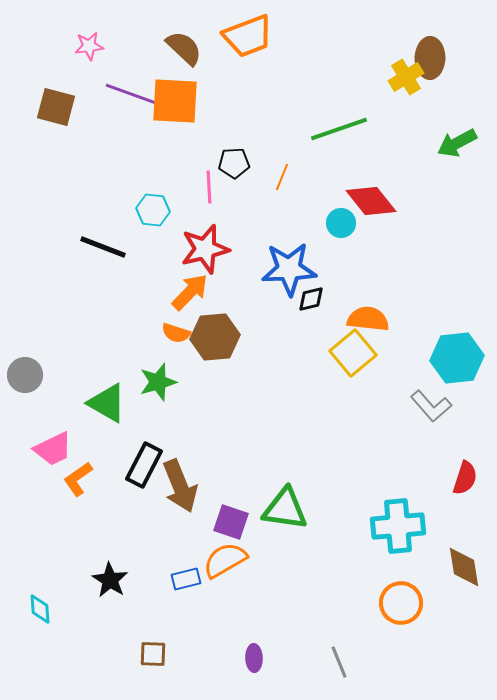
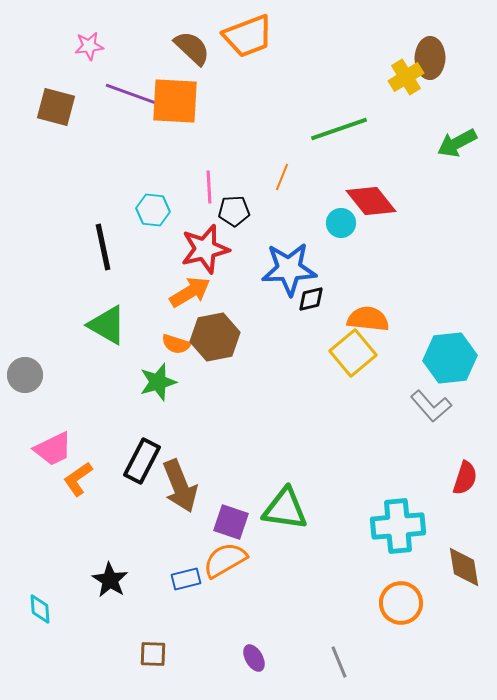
brown semicircle at (184, 48): moved 8 px right
black pentagon at (234, 163): moved 48 px down
black line at (103, 247): rotated 57 degrees clockwise
orange arrow at (190, 292): rotated 15 degrees clockwise
orange semicircle at (176, 333): moved 11 px down
brown hexagon at (215, 337): rotated 6 degrees counterclockwise
cyan hexagon at (457, 358): moved 7 px left
green triangle at (107, 403): moved 78 px up
black rectangle at (144, 465): moved 2 px left, 4 px up
purple ellipse at (254, 658): rotated 28 degrees counterclockwise
